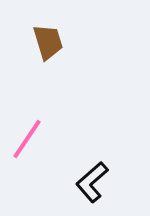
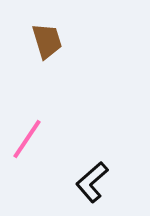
brown trapezoid: moved 1 px left, 1 px up
